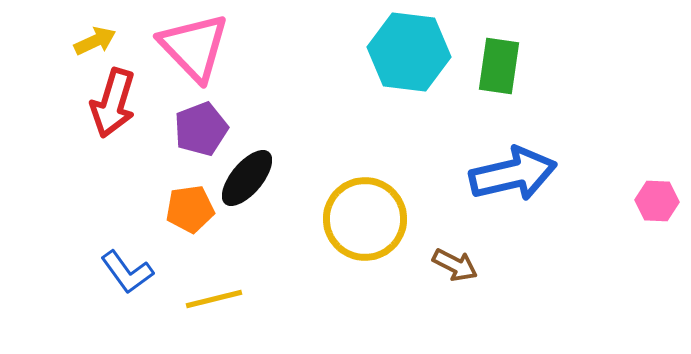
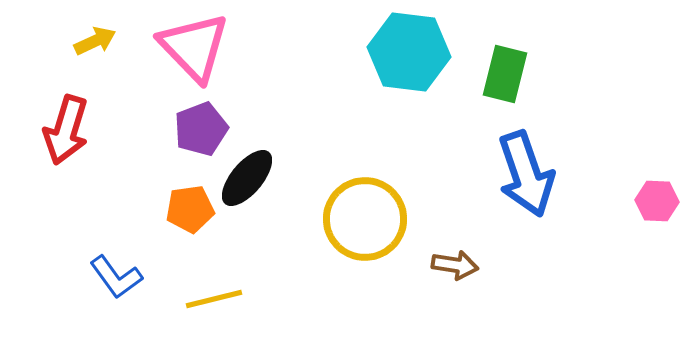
green rectangle: moved 6 px right, 8 px down; rotated 6 degrees clockwise
red arrow: moved 47 px left, 27 px down
blue arrow: moved 13 px right; rotated 84 degrees clockwise
brown arrow: rotated 18 degrees counterclockwise
blue L-shape: moved 11 px left, 5 px down
